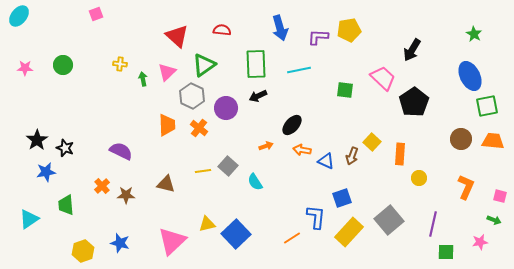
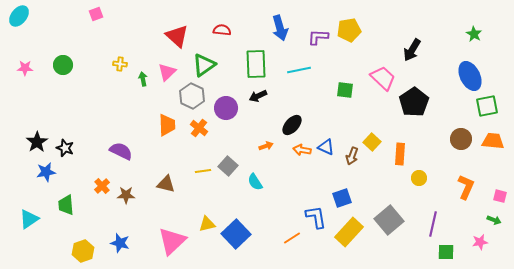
black star at (37, 140): moved 2 px down
blue triangle at (326, 161): moved 14 px up
blue L-shape at (316, 217): rotated 15 degrees counterclockwise
